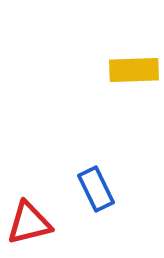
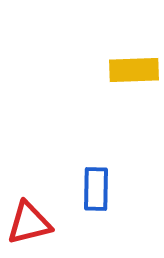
blue rectangle: rotated 27 degrees clockwise
